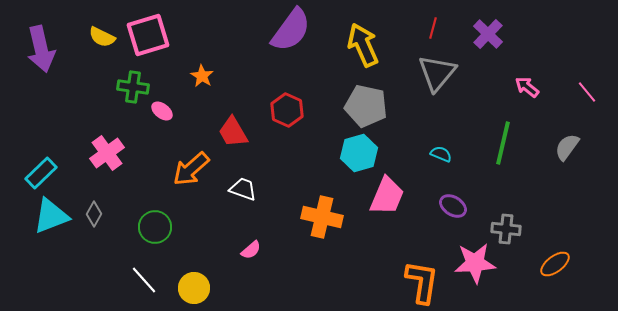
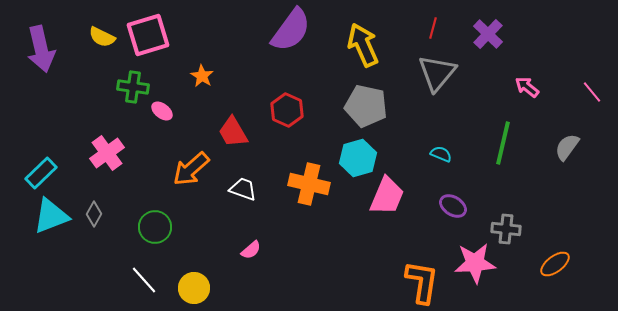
pink line: moved 5 px right
cyan hexagon: moved 1 px left, 5 px down
orange cross: moved 13 px left, 33 px up
